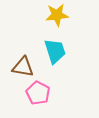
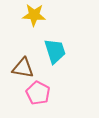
yellow star: moved 23 px left; rotated 10 degrees clockwise
brown triangle: moved 1 px down
